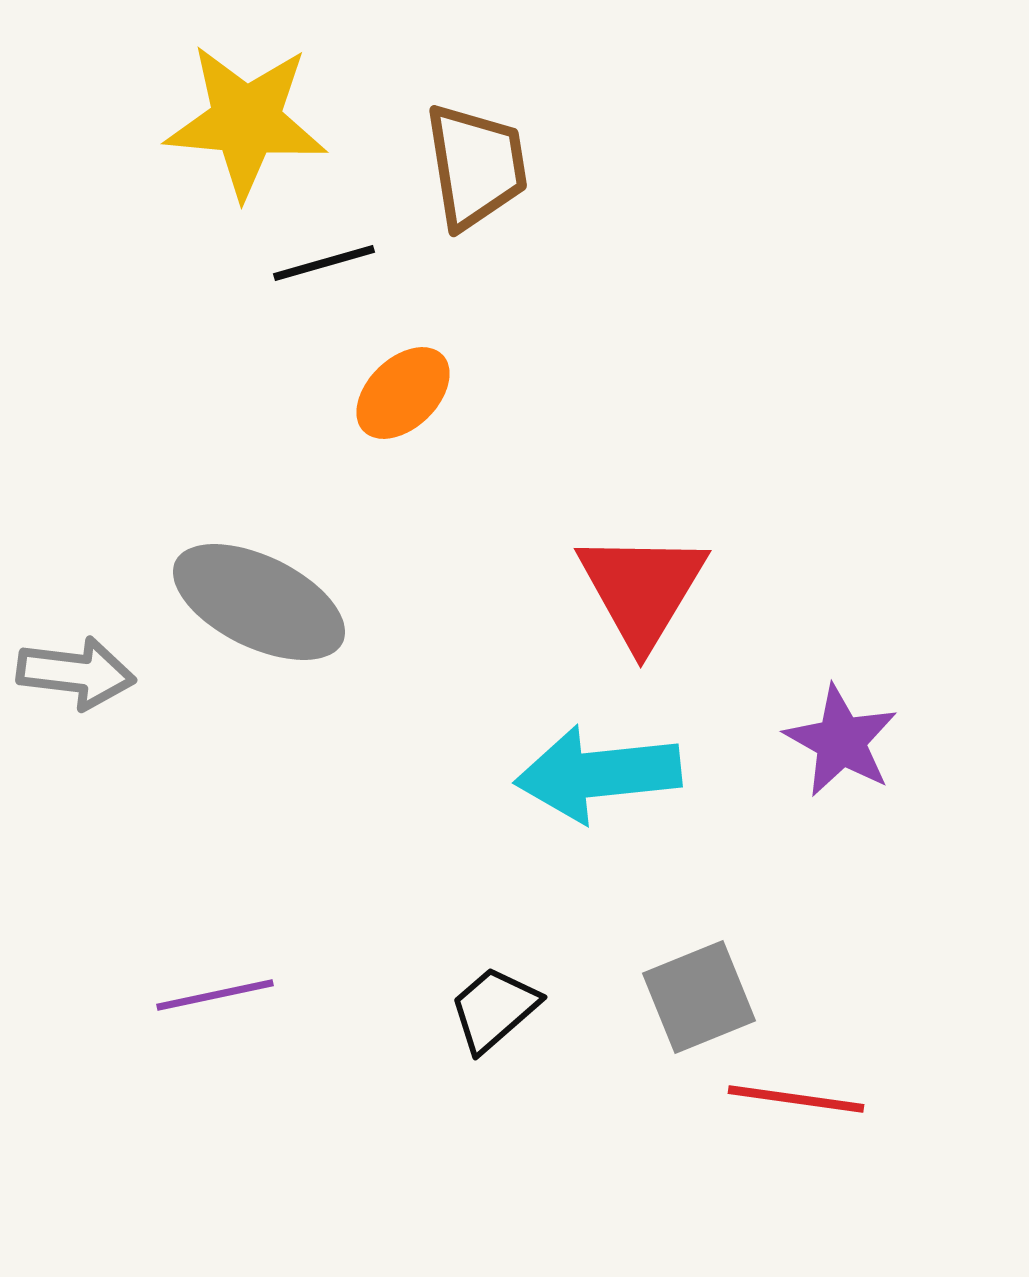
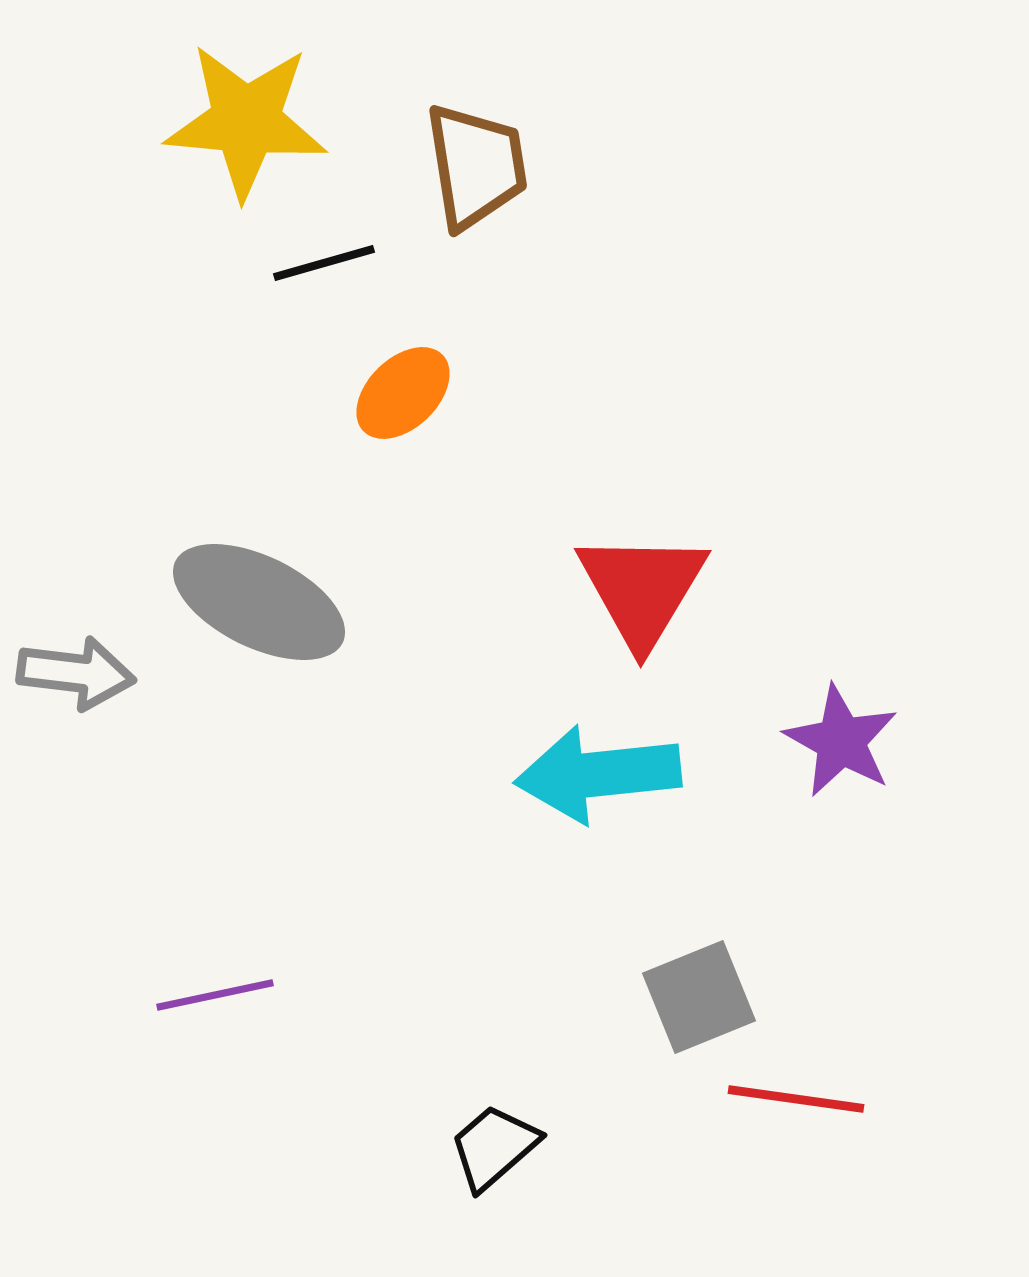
black trapezoid: moved 138 px down
